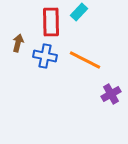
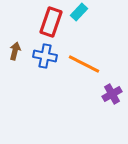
red rectangle: rotated 20 degrees clockwise
brown arrow: moved 3 px left, 8 px down
orange line: moved 1 px left, 4 px down
purple cross: moved 1 px right
